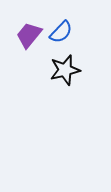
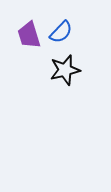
purple trapezoid: rotated 56 degrees counterclockwise
